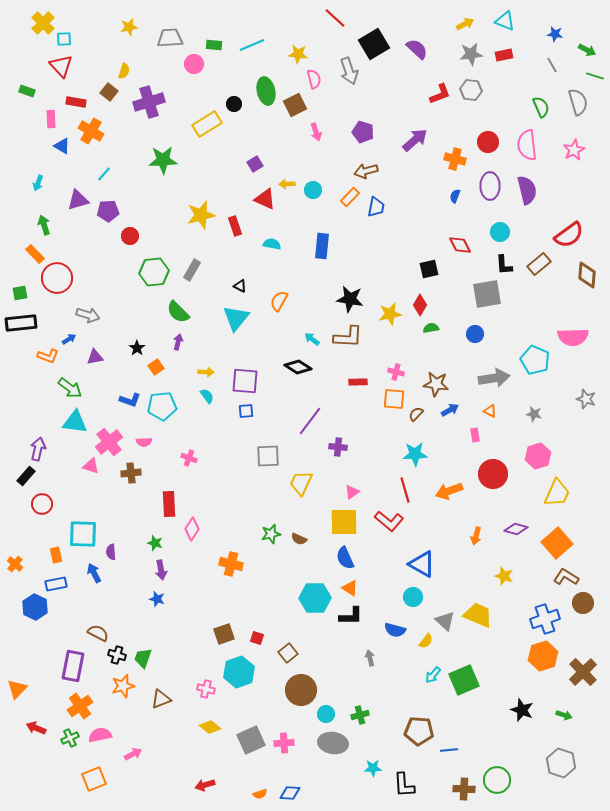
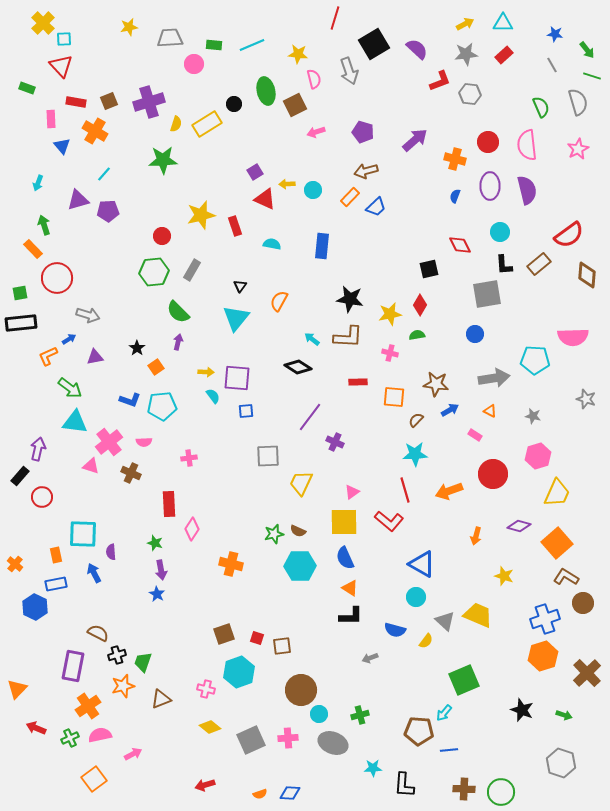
red line at (335, 18): rotated 65 degrees clockwise
cyan triangle at (505, 21): moved 2 px left, 2 px down; rotated 20 degrees counterclockwise
green arrow at (587, 50): rotated 24 degrees clockwise
gray star at (471, 54): moved 5 px left
red rectangle at (504, 55): rotated 30 degrees counterclockwise
yellow semicircle at (124, 71): moved 52 px right, 53 px down
green line at (595, 76): moved 3 px left
gray hexagon at (471, 90): moved 1 px left, 4 px down
green rectangle at (27, 91): moved 3 px up
brown square at (109, 92): moved 9 px down; rotated 30 degrees clockwise
red L-shape at (440, 94): moved 13 px up
orange cross at (91, 131): moved 4 px right
pink arrow at (316, 132): rotated 90 degrees clockwise
blue triangle at (62, 146): rotated 18 degrees clockwise
pink star at (574, 150): moved 4 px right, 1 px up
purple square at (255, 164): moved 8 px down
blue trapezoid at (376, 207): rotated 35 degrees clockwise
red circle at (130, 236): moved 32 px right
orange rectangle at (35, 254): moved 2 px left, 5 px up
black triangle at (240, 286): rotated 40 degrees clockwise
green semicircle at (431, 328): moved 14 px left, 7 px down
orange L-shape at (48, 356): rotated 135 degrees clockwise
cyan pentagon at (535, 360): rotated 20 degrees counterclockwise
pink cross at (396, 372): moved 6 px left, 19 px up
purple square at (245, 381): moved 8 px left, 3 px up
cyan semicircle at (207, 396): moved 6 px right
orange square at (394, 399): moved 2 px up
brown semicircle at (416, 414): moved 6 px down
gray star at (534, 414): moved 1 px left, 2 px down
purple line at (310, 421): moved 4 px up
pink rectangle at (475, 435): rotated 48 degrees counterclockwise
purple cross at (338, 447): moved 3 px left, 5 px up; rotated 18 degrees clockwise
pink cross at (189, 458): rotated 28 degrees counterclockwise
brown cross at (131, 473): rotated 30 degrees clockwise
black rectangle at (26, 476): moved 6 px left
red circle at (42, 504): moved 7 px up
purple diamond at (516, 529): moved 3 px right, 3 px up
green star at (271, 534): moved 3 px right
brown semicircle at (299, 539): moved 1 px left, 8 px up
cyan circle at (413, 597): moved 3 px right
cyan hexagon at (315, 598): moved 15 px left, 32 px up
blue star at (157, 599): moved 5 px up; rotated 14 degrees clockwise
brown square at (288, 653): moved 6 px left, 7 px up; rotated 30 degrees clockwise
black cross at (117, 655): rotated 36 degrees counterclockwise
green trapezoid at (143, 658): moved 4 px down
gray arrow at (370, 658): rotated 98 degrees counterclockwise
brown cross at (583, 672): moved 4 px right, 1 px down
cyan arrow at (433, 675): moved 11 px right, 38 px down
orange cross at (80, 706): moved 8 px right
cyan circle at (326, 714): moved 7 px left
pink cross at (284, 743): moved 4 px right, 5 px up
gray ellipse at (333, 743): rotated 12 degrees clockwise
orange square at (94, 779): rotated 15 degrees counterclockwise
green circle at (497, 780): moved 4 px right, 12 px down
black L-shape at (404, 785): rotated 8 degrees clockwise
